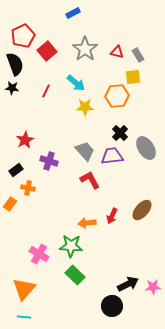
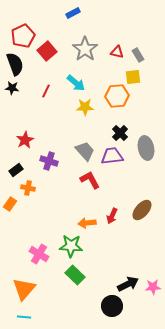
gray ellipse: rotated 20 degrees clockwise
